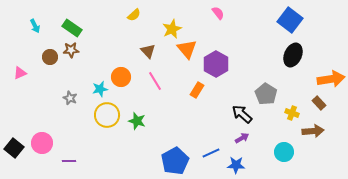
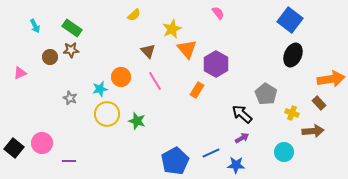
yellow circle: moved 1 px up
